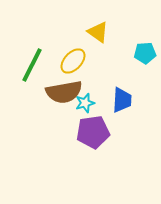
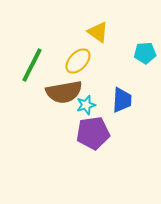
yellow ellipse: moved 5 px right
cyan star: moved 1 px right, 2 px down
purple pentagon: moved 1 px down
